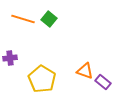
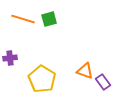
green square: rotated 35 degrees clockwise
purple rectangle: rotated 14 degrees clockwise
